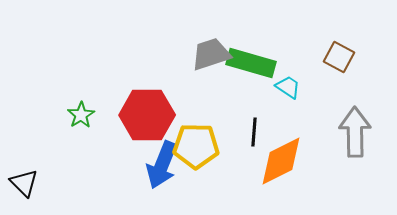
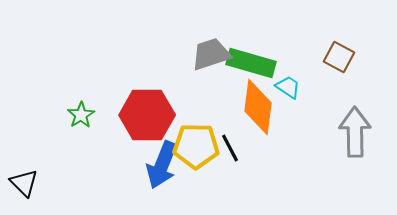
black line: moved 24 px left, 16 px down; rotated 32 degrees counterclockwise
orange diamond: moved 23 px left, 54 px up; rotated 56 degrees counterclockwise
